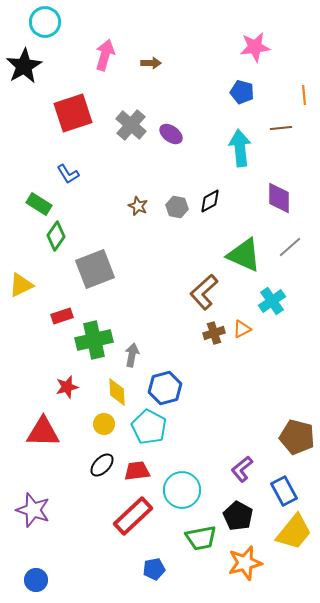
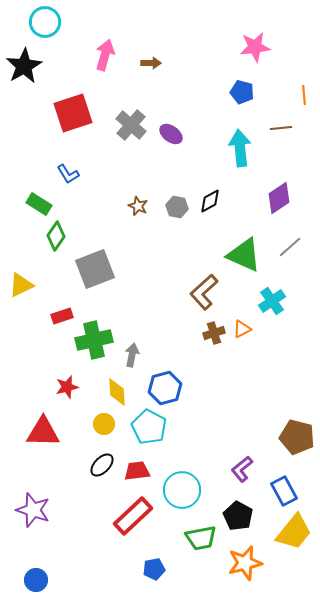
purple diamond at (279, 198): rotated 56 degrees clockwise
